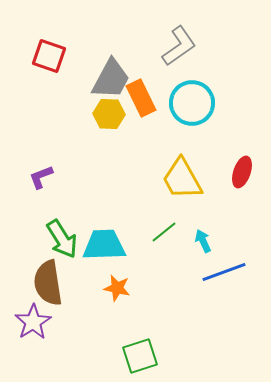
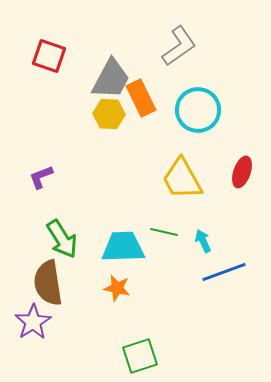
cyan circle: moved 6 px right, 7 px down
green line: rotated 52 degrees clockwise
cyan trapezoid: moved 19 px right, 2 px down
